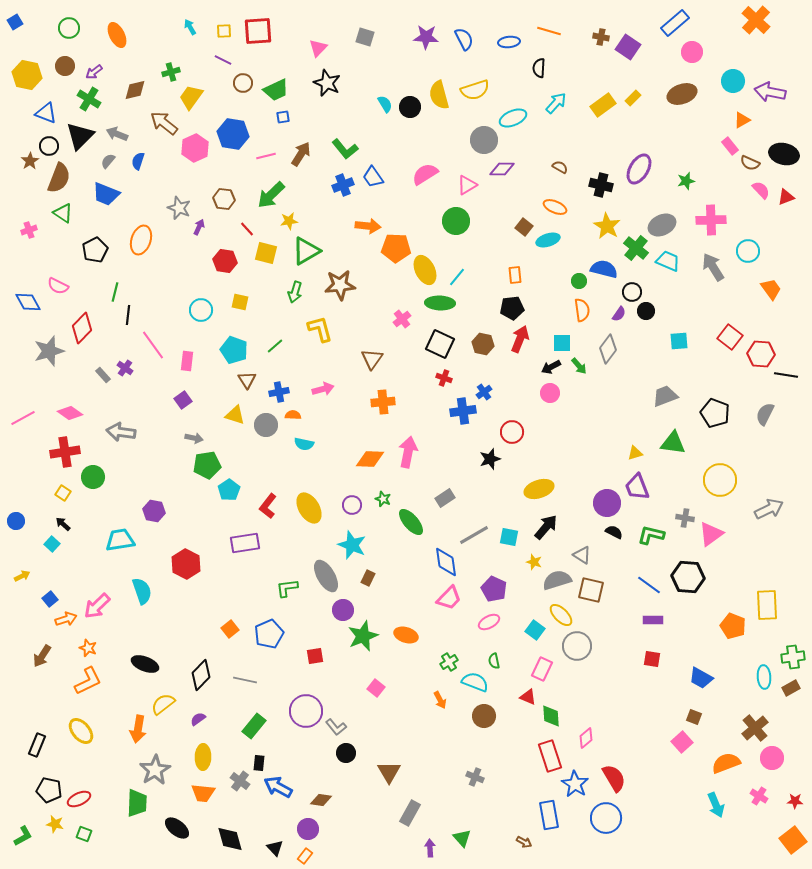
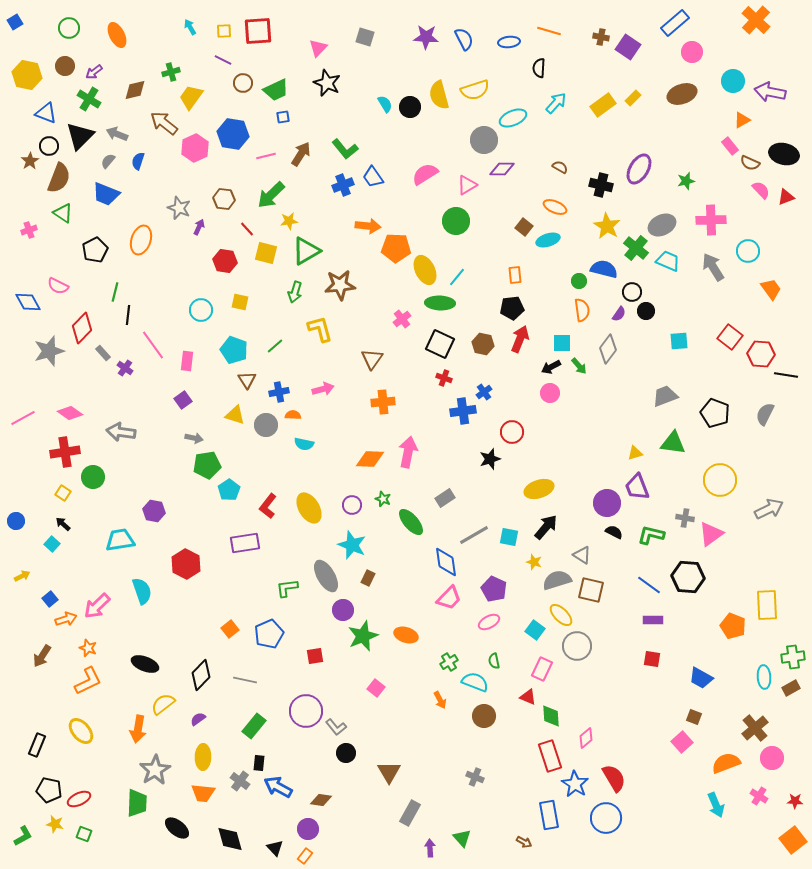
gray rectangle at (103, 375): moved 22 px up
